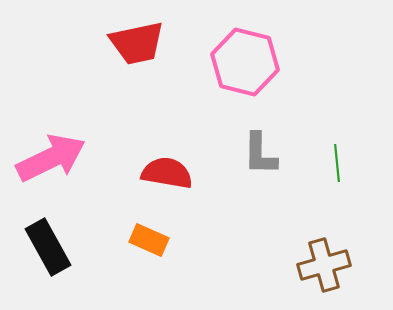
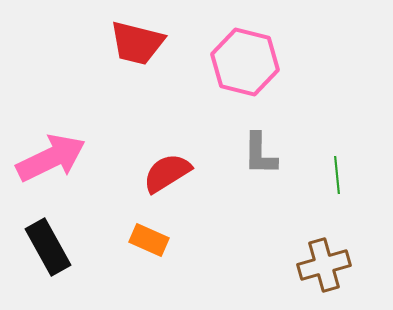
red trapezoid: rotated 26 degrees clockwise
green line: moved 12 px down
red semicircle: rotated 42 degrees counterclockwise
